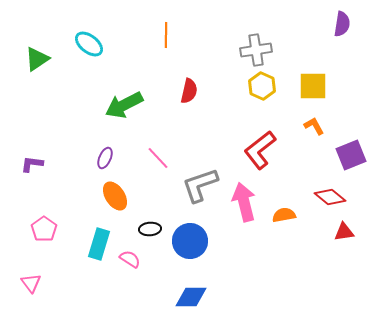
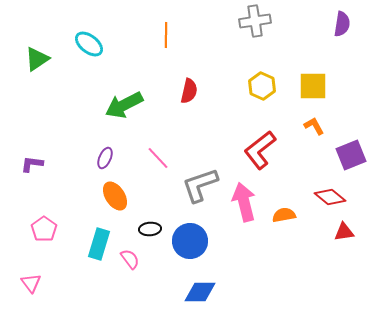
gray cross: moved 1 px left, 29 px up
pink semicircle: rotated 20 degrees clockwise
blue diamond: moved 9 px right, 5 px up
